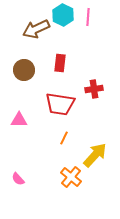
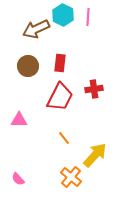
brown circle: moved 4 px right, 4 px up
red trapezoid: moved 7 px up; rotated 72 degrees counterclockwise
orange line: rotated 64 degrees counterclockwise
